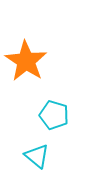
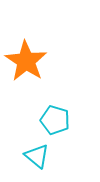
cyan pentagon: moved 1 px right, 5 px down
